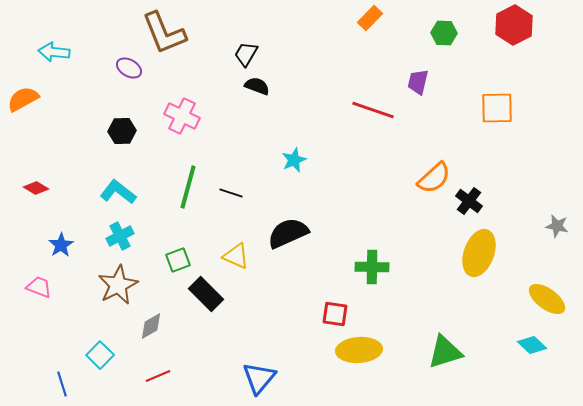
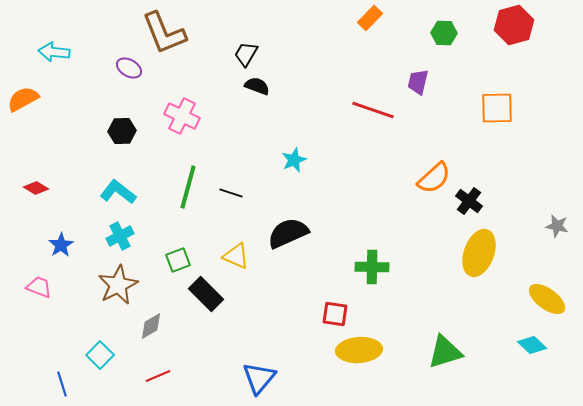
red hexagon at (514, 25): rotated 12 degrees clockwise
